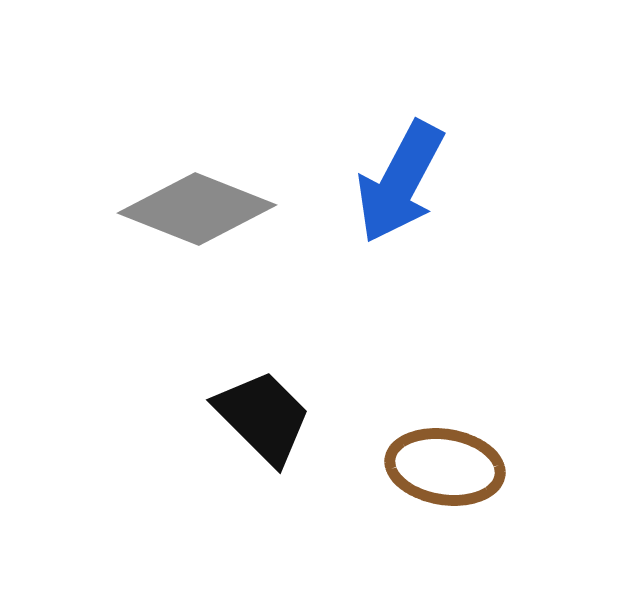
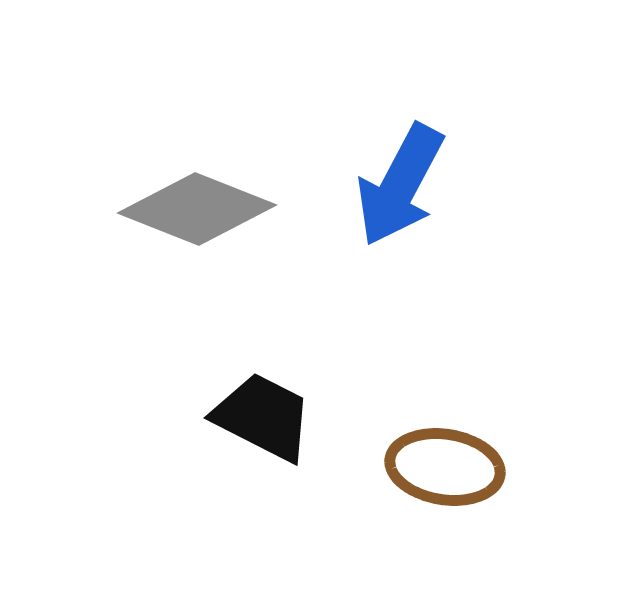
blue arrow: moved 3 px down
black trapezoid: rotated 18 degrees counterclockwise
